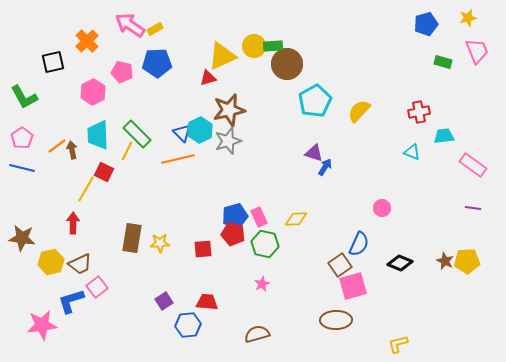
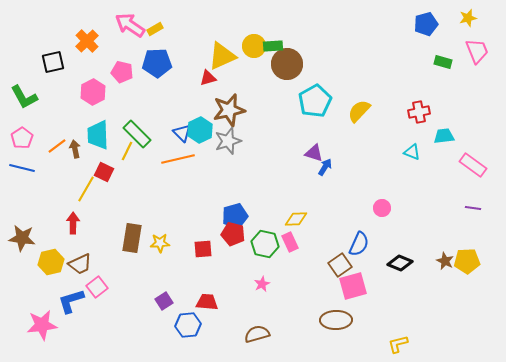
brown arrow at (72, 150): moved 3 px right, 1 px up
pink rectangle at (259, 217): moved 31 px right, 25 px down
